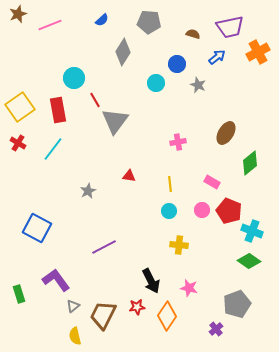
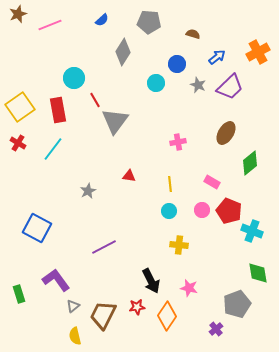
purple trapezoid at (230, 27): moved 60 px down; rotated 32 degrees counterclockwise
green diamond at (249, 261): moved 9 px right, 12 px down; rotated 45 degrees clockwise
